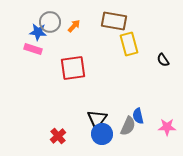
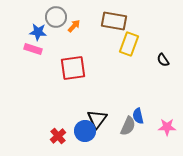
gray circle: moved 6 px right, 5 px up
yellow rectangle: rotated 35 degrees clockwise
blue circle: moved 17 px left, 3 px up
